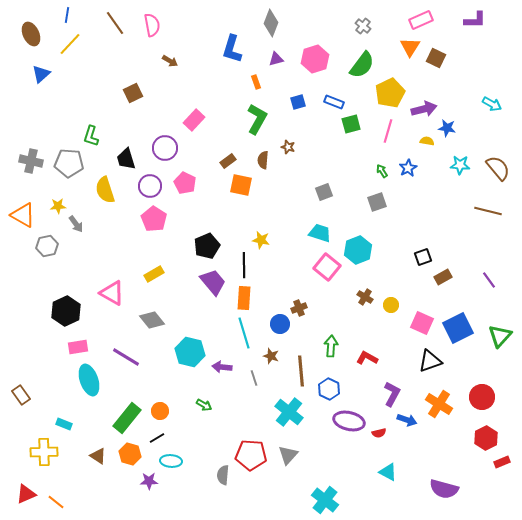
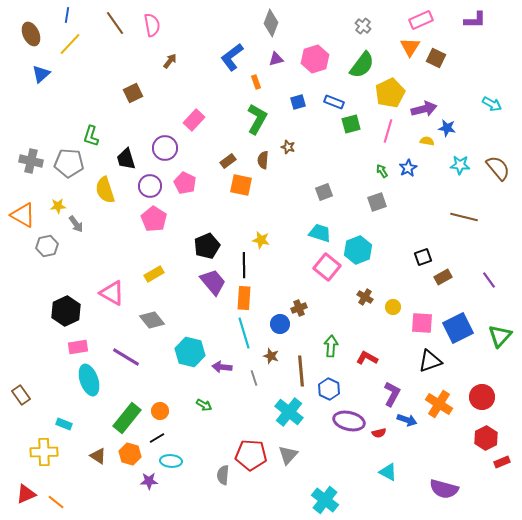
blue L-shape at (232, 49): moved 8 px down; rotated 36 degrees clockwise
brown arrow at (170, 61): rotated 84 degrees counterclockwise
brown line at (488, 211): moved 24 px left, 6 px down
yellow circle at (391, 305): moved 2 px right, 2 px down
pink square at (422, 323): rotated 20 degrees counterclockwise
